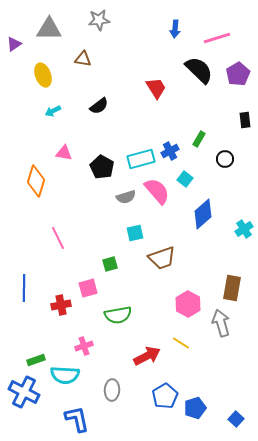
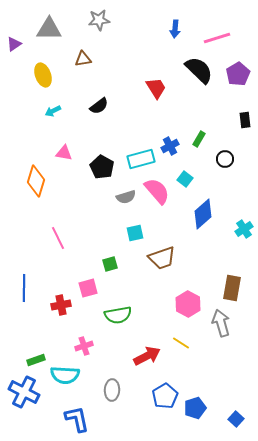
brown triangle at (83, 59): rotated 18 degrees counterclockwise
blue cross at (170, 151): moved 5 px up
